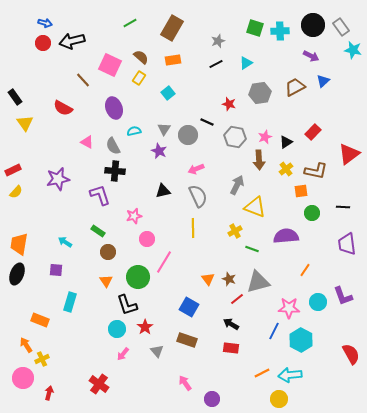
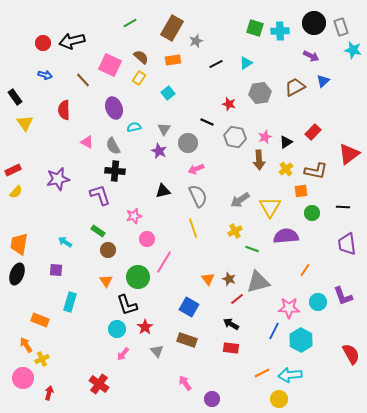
blue arrow at (45, 23): moved 52 px down
black circle at (313, 25): moved 1 px right, 2 px up
gray rectangle at (341, 27): rotated 18 degrees clockwise
gray star at (218, 41): moved 22 px left
red semicircle at (63, 108): moved 1 px right, 2 px down; rotated 60 degrees clockwise
cyan semicircle at (134, 131): moved 4 px up
gray circle at (188, 135): moved 8 px down
gray arrow at (237, 185): moved 3 px right, 15 px down; rotated 150 degrees counterclockwise
yellow triangle at (255, 207): moved 15 px right; rotated 40 degrees clockwise
yellow line at (193, 228): rotated 18 degrees counterclockwise
brown circle at (108, 252): moved 2 px up
